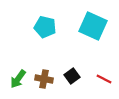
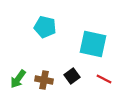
cyan square: moved 18 px down; rotated 12 degrees counterclockwise
brown cross: moved 1 px down
